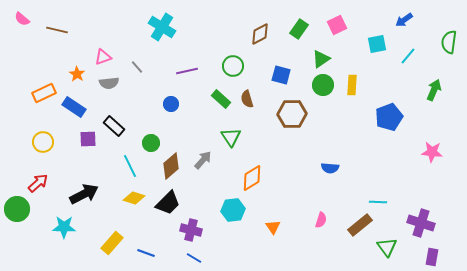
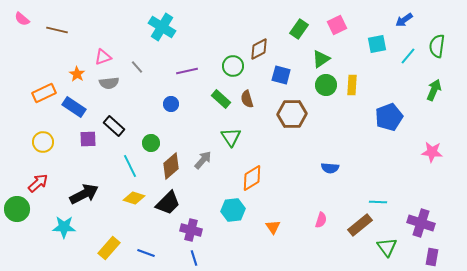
brown diamond at (260, 34): moved 1 px left, 15 px down
green semicircle at (449, 42): moved 12 px left, 4 px down
green circle at (323, 85): moved 3 px right
yellow rectangle at (112, 243): moved 3 px left, 5 px down
blue line at (194, 258): rotated 42 degrees clockwise
